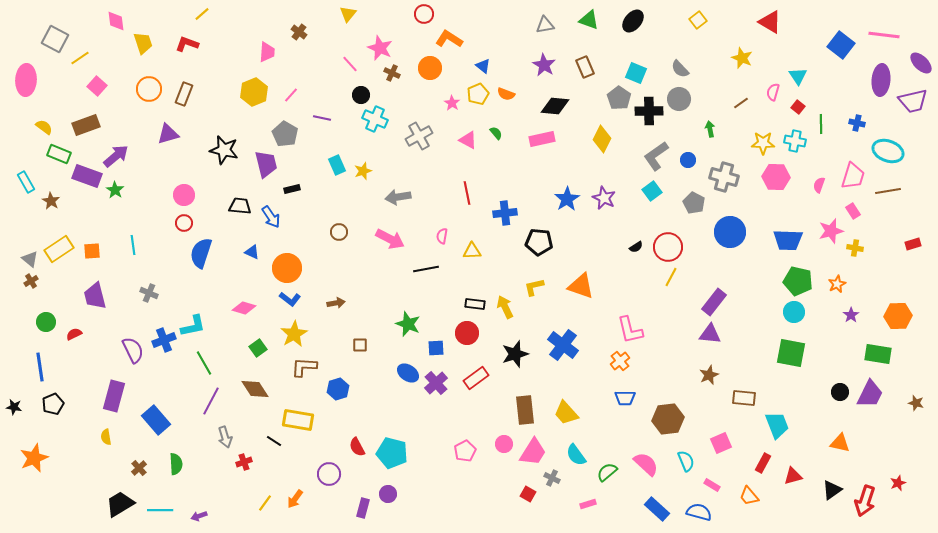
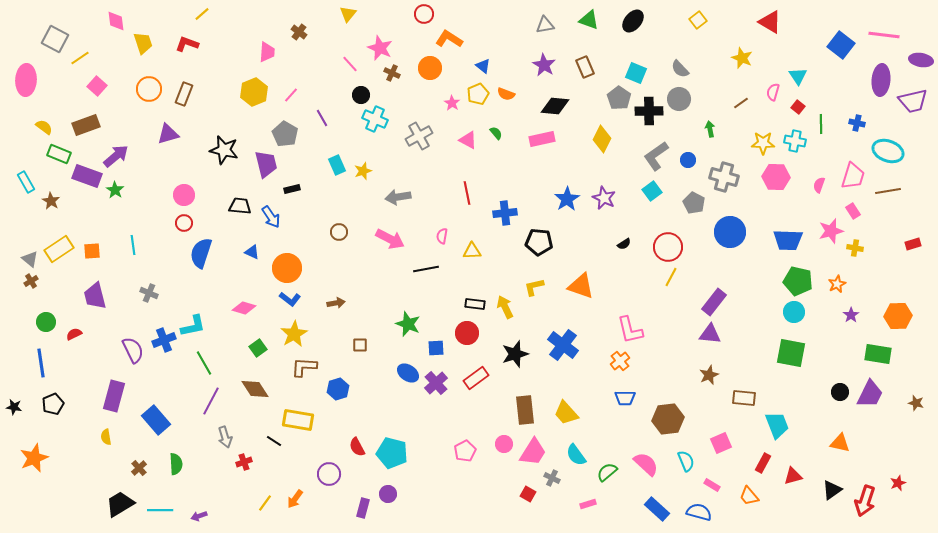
purple ellipse at (921, 63): moved 3 px up; rotated 35 degrees counterclockwise
purple line at (322, 118): rotated 48 degrees clockwise
black semicircle at (636, 247): moved 12 px left, 3 px up
blue line at (40, 367): moved 1 px right, 4 px up
